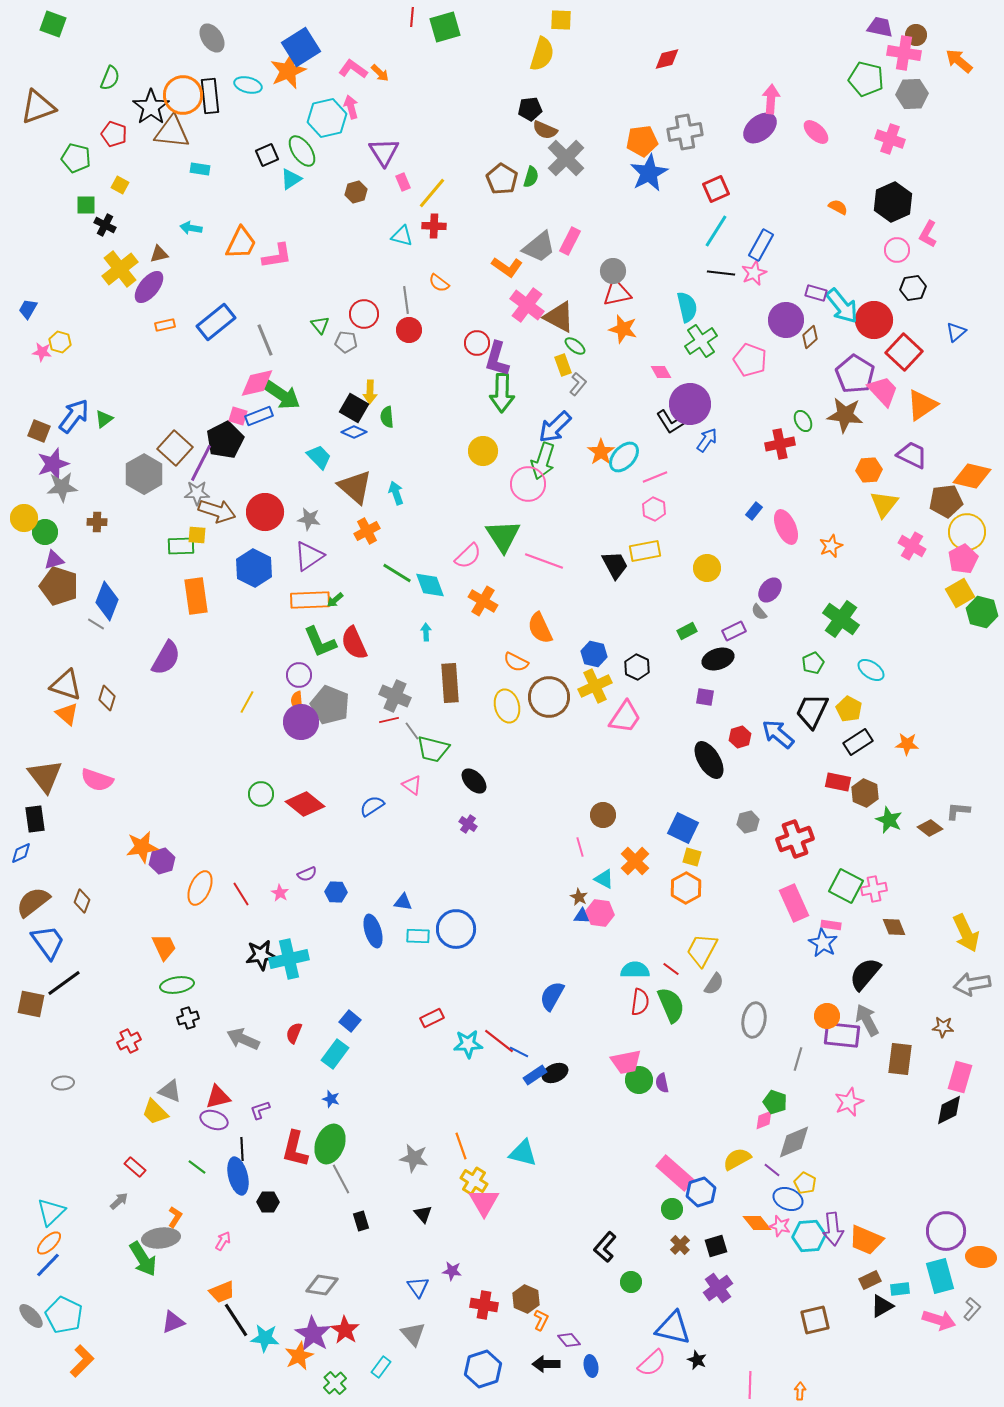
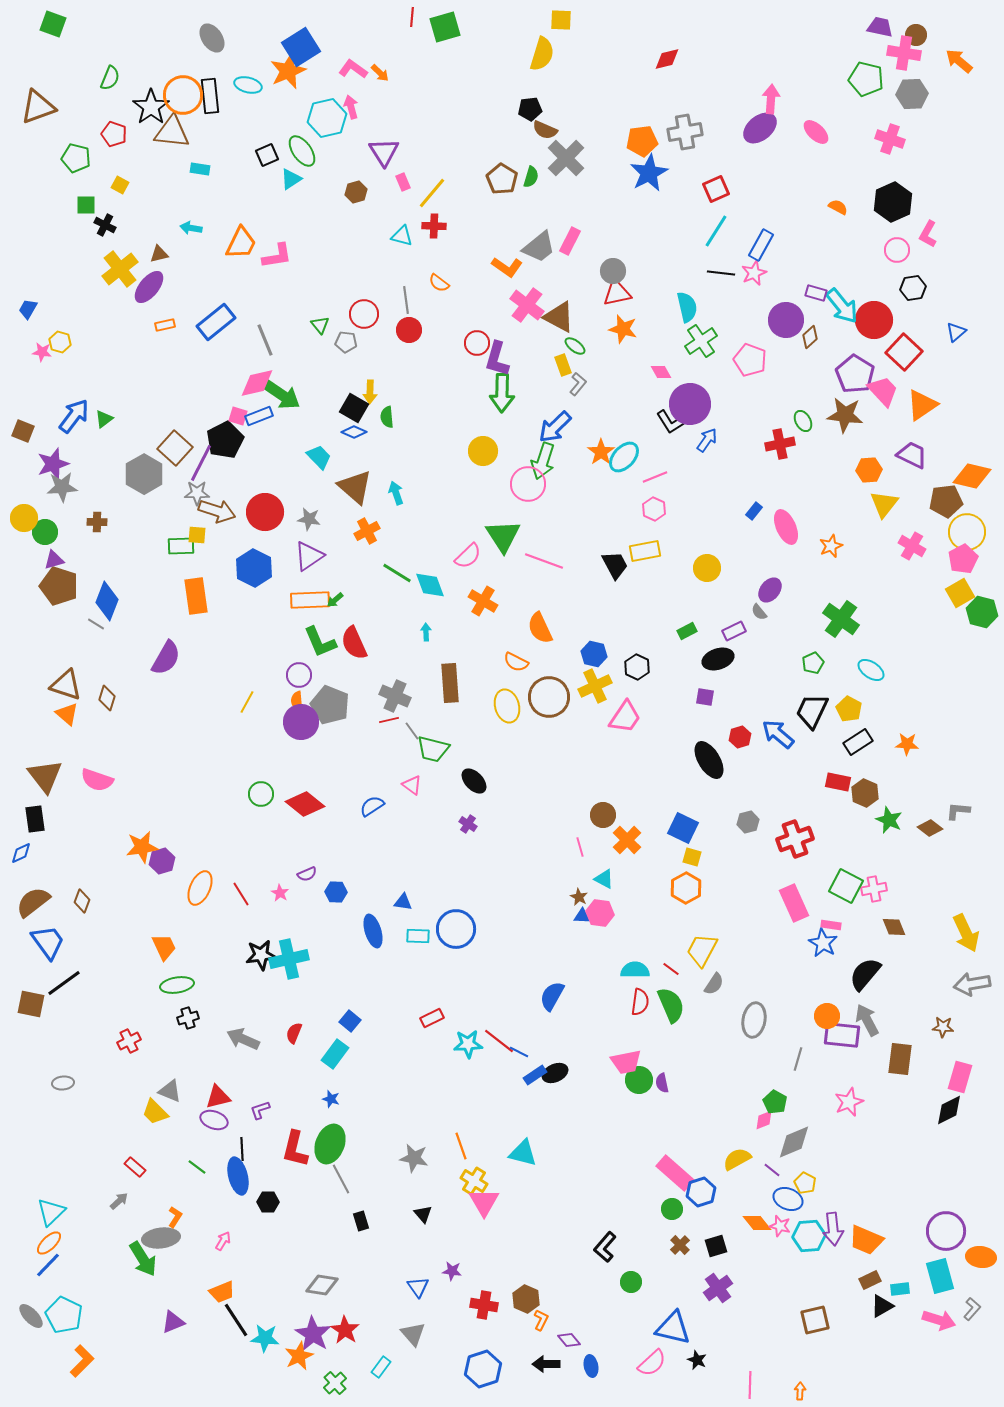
brown square at (39, 431): moved 16 px left
orange cross at (635, 861): moved 8 px left, 21 px up
green pentagon at (775, 1102): rotated 10 degrees clockwise
